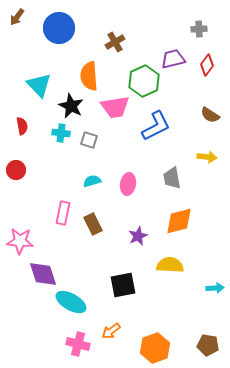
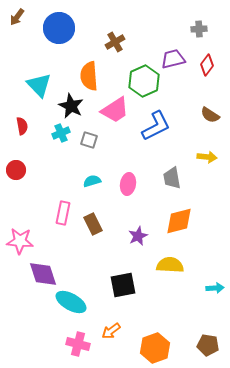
pink trapezoid: moved 3 px down; rotated 24 degrees counterclockwise
cyan cross: rotated 30 degrees counterclockwise
